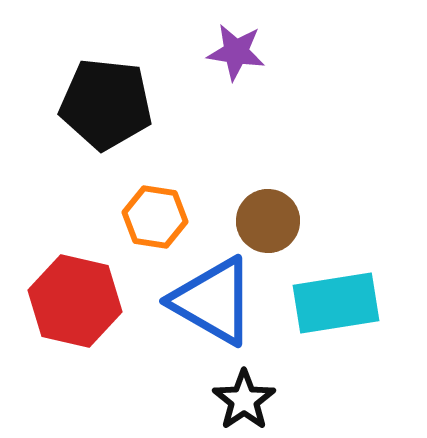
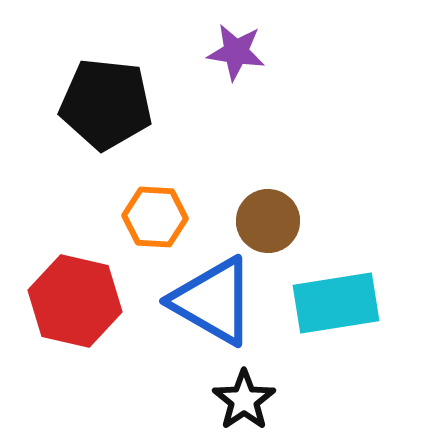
orange hexagon: rotated 6 degrees counterclockwise
